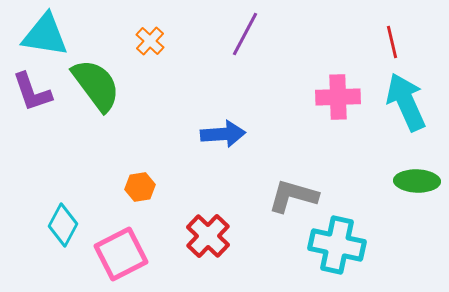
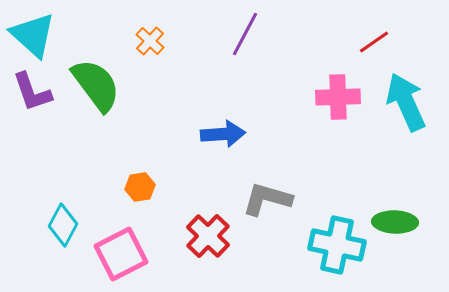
cyan triangle: moved 12 px left; rotated 33 degrees clockwise
red line: moved 18 px left; rotated 68 degrees clockwise
green ellipse: moved 22 px left, 41 px down
gray L-shape: moved 26 px left, 3 px down
